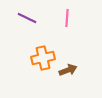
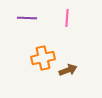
purple line: rotated 24 degrees counterclockwise
